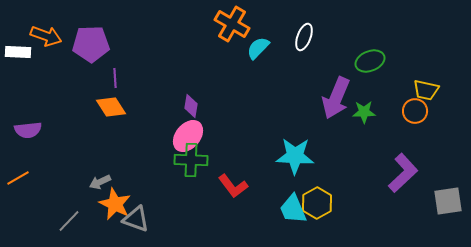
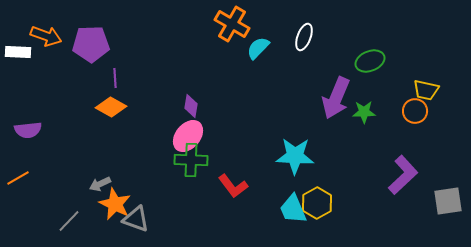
orange diamond: rotated 28 degrees counterclockwise
purple L-shape: moved 2 px down
gray arrow: moved 2 px down
